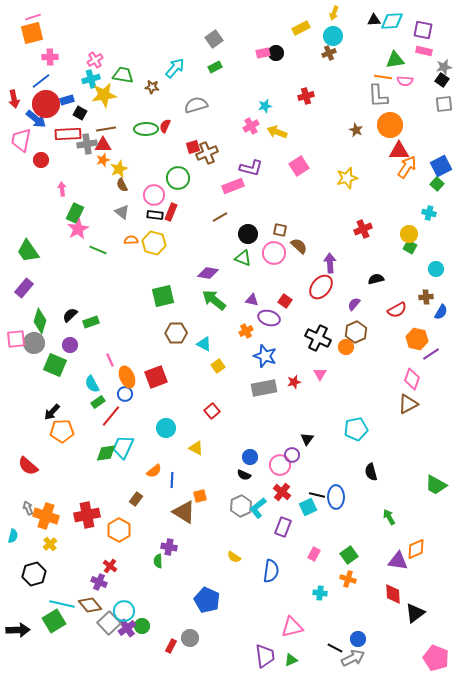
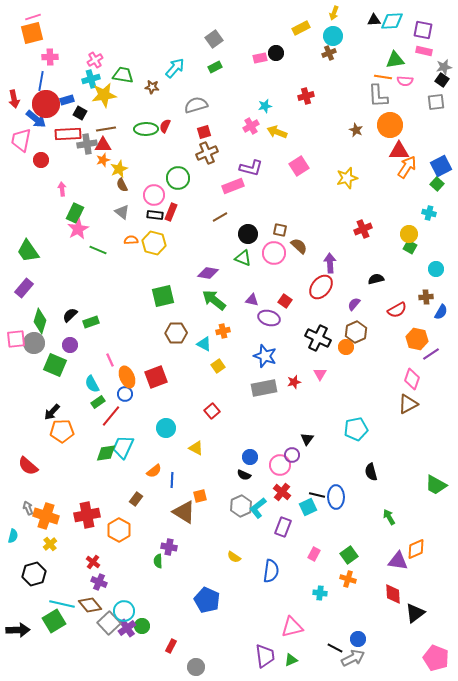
pink rectangle at (263, 53): moved 3 px left, 5 px down
blue line at (41, 81): rotated 42 degrees counterclockwise
gray square at (444, 104): moved 8 px left, 2 px up
red square at (193, 147): moved 11 px right, 15 px up
orange cross at (246, 331): moved 23 px left; rotated 16 degrees clockwise
red cross at (110, 566): moved 17 px left, 4 px up
gray circle at (190, 638): moved 6 px right, 29 px down
